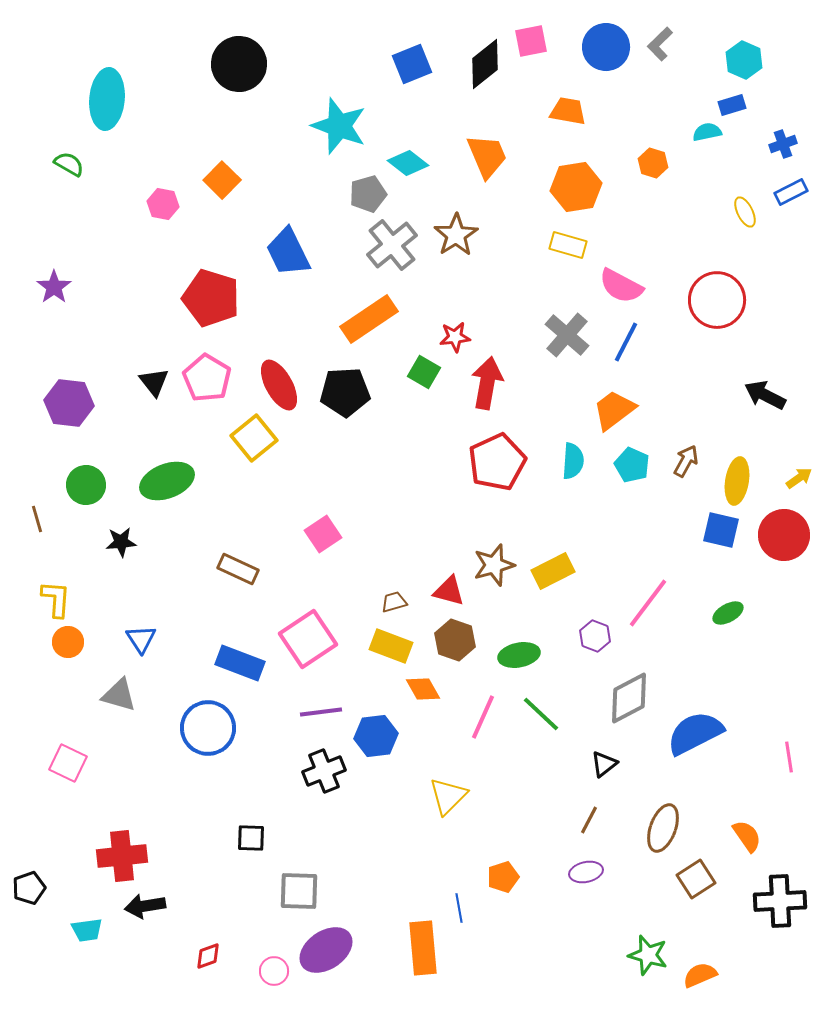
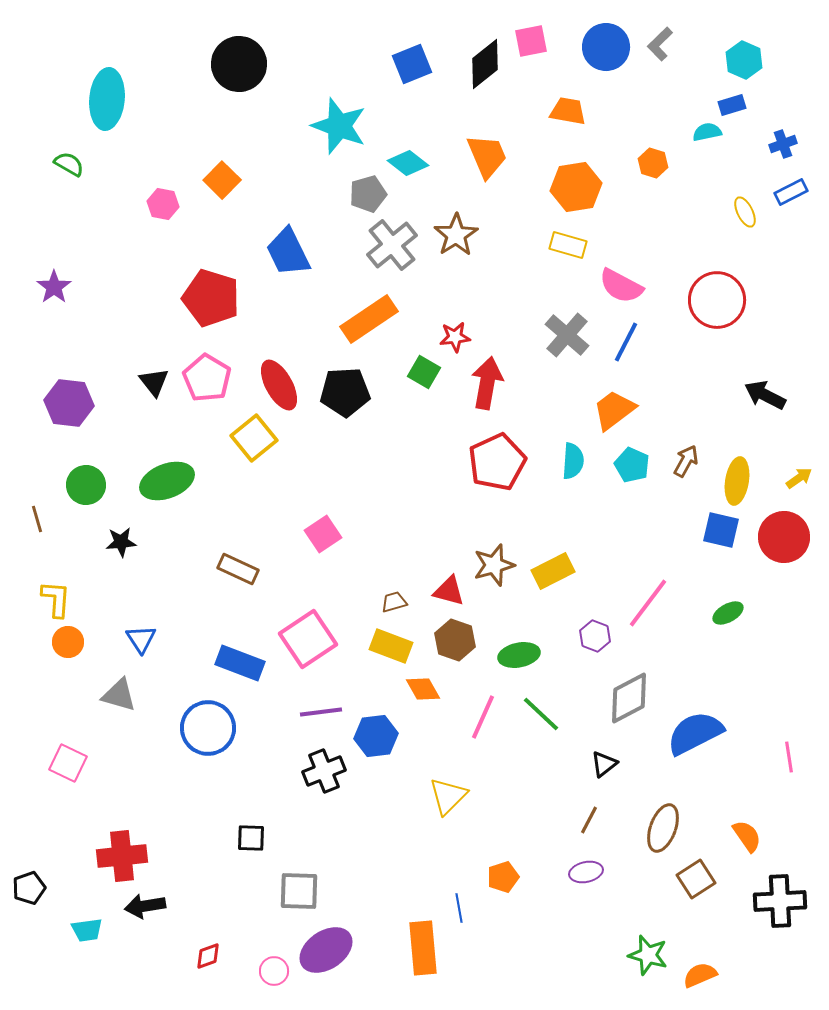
red circle at (784, 535): moved 2 px down
